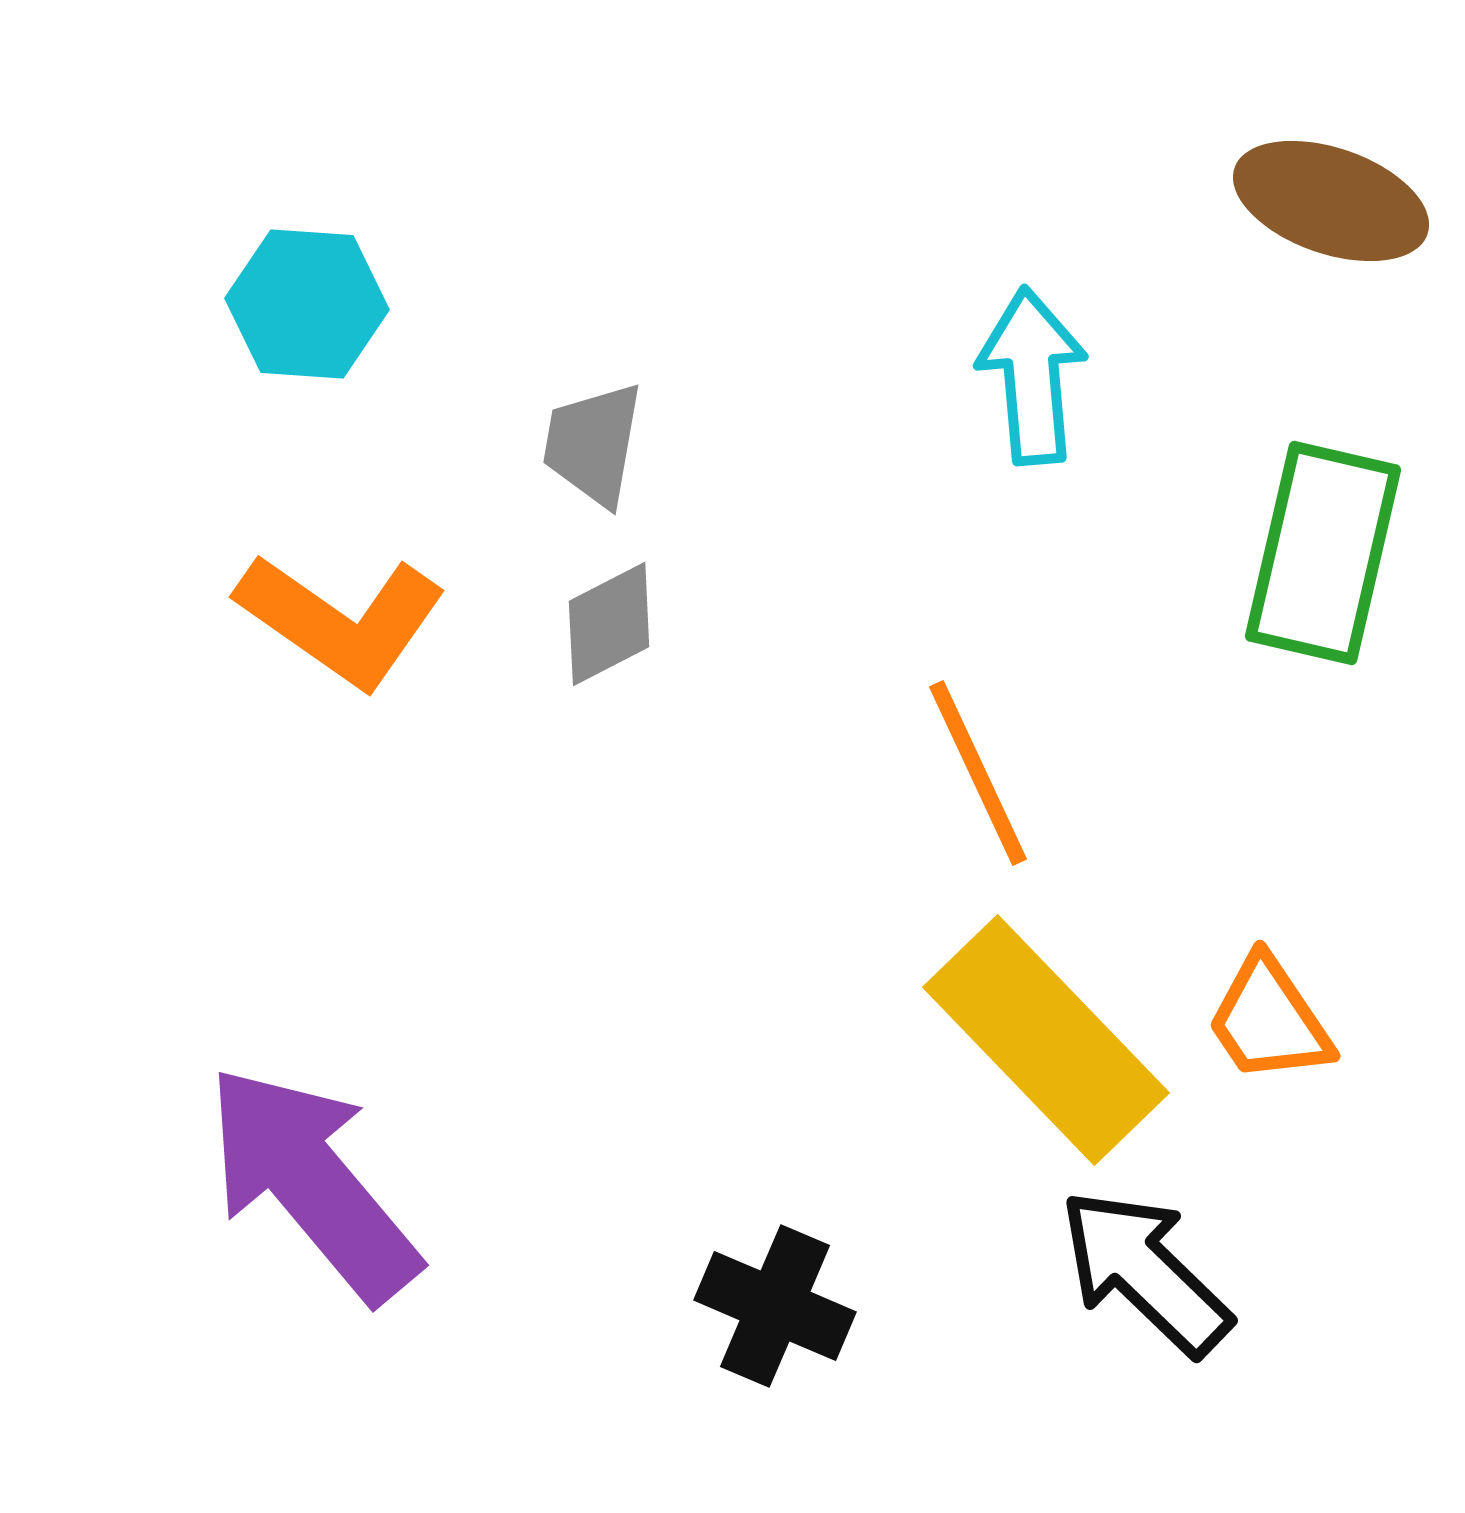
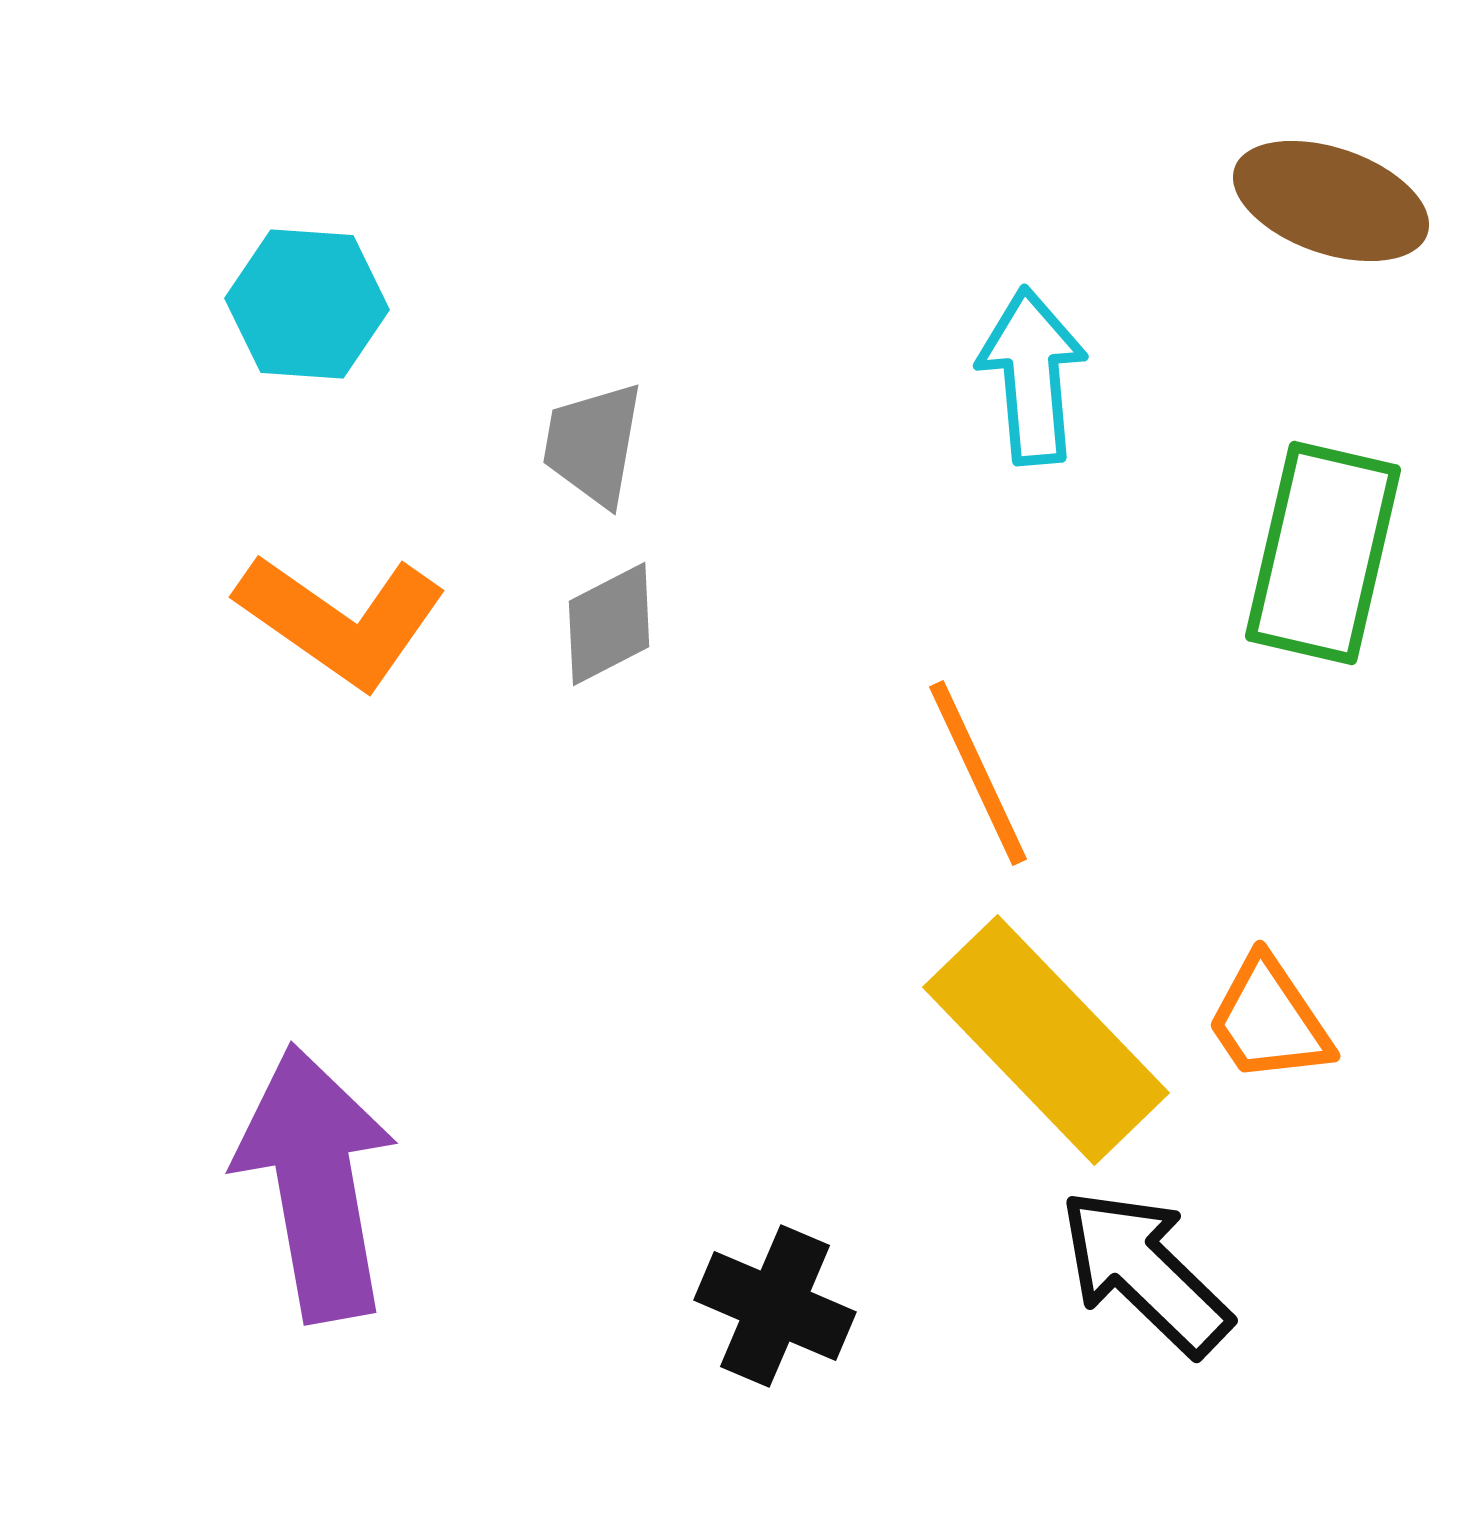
purple arrow: moved 4 px right; rotated 30 degrees clockwise
